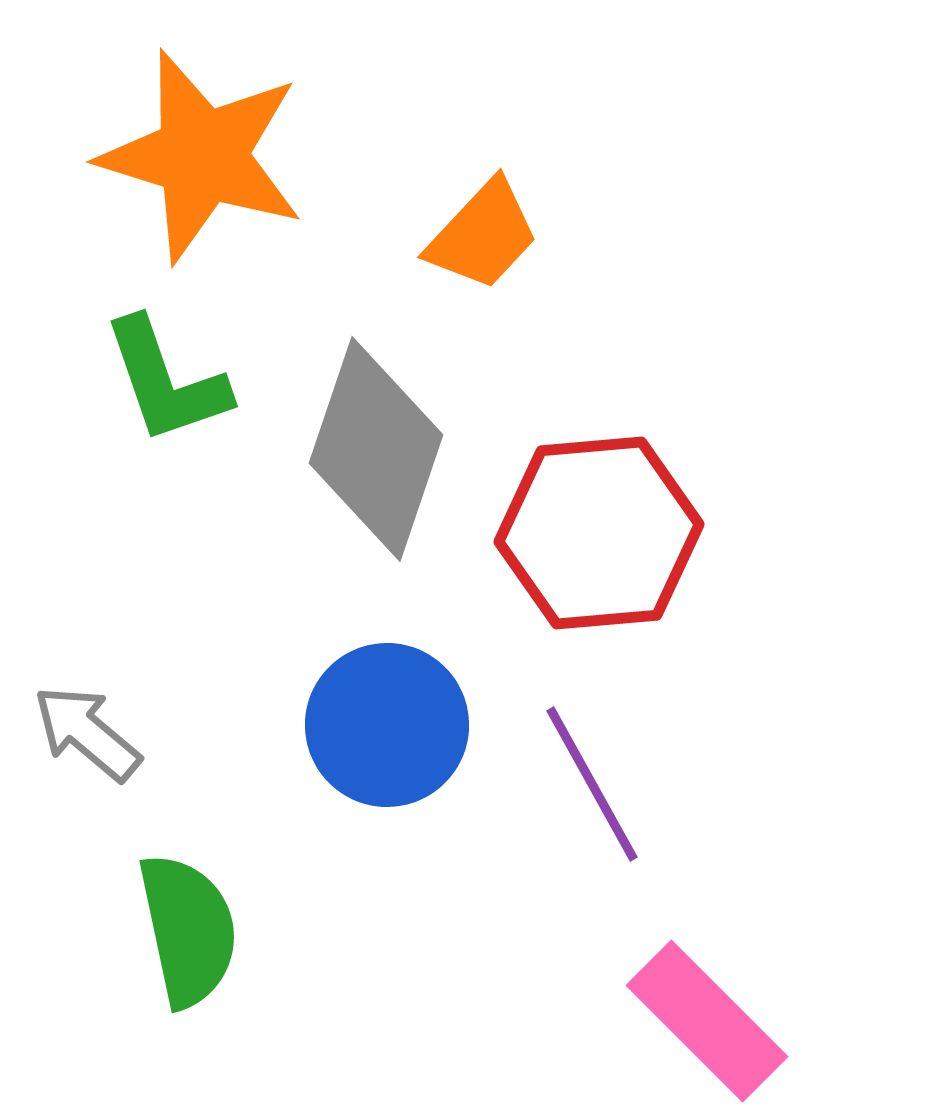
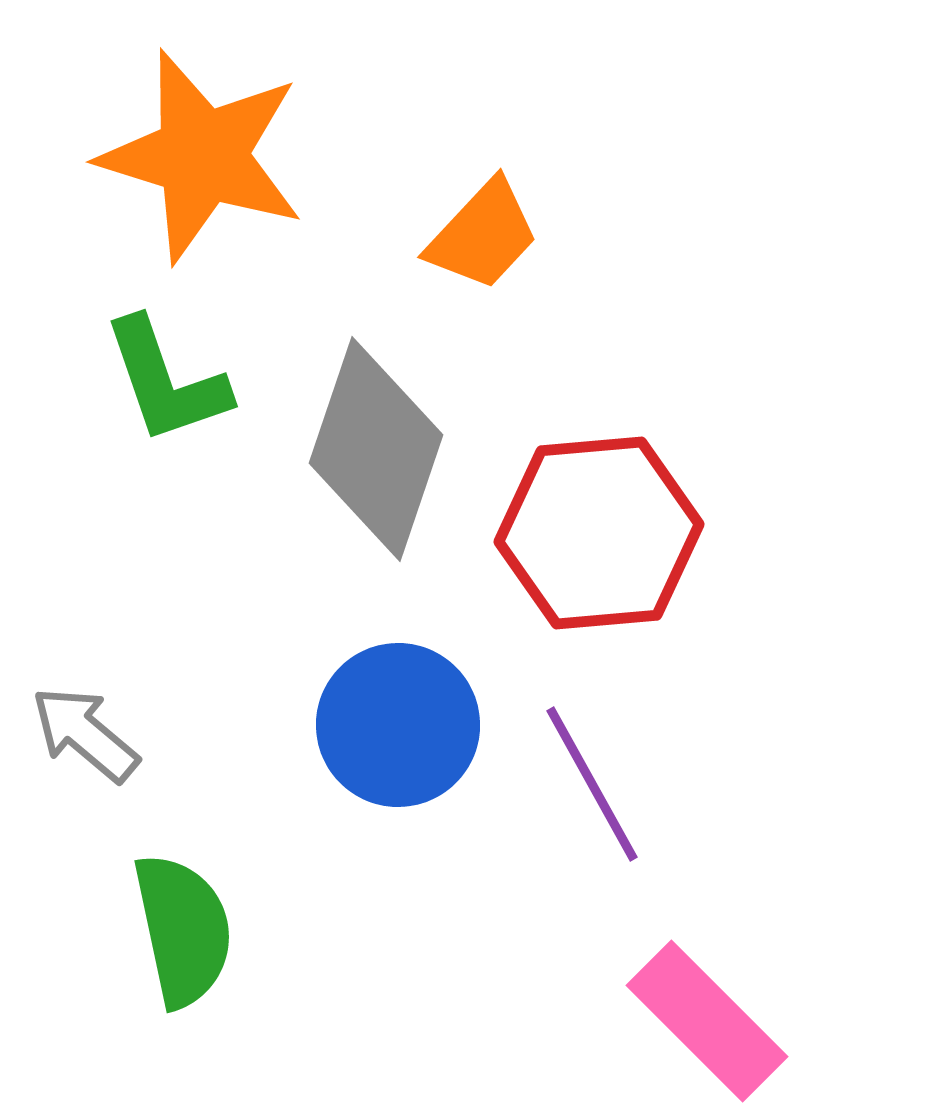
blue circle: moved 11 px right
gray arrow: moved 2 px left, 1 px down
green semicircle: moved 5 px left
